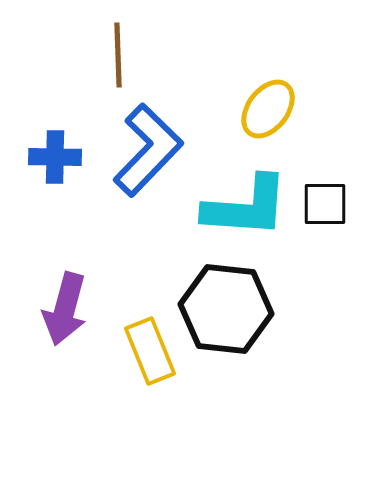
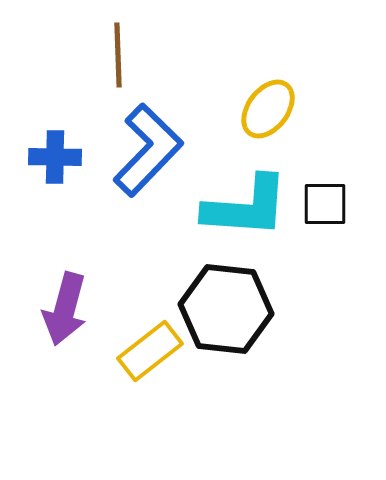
yellow rectangle: rotated 74 degrees clockwise
